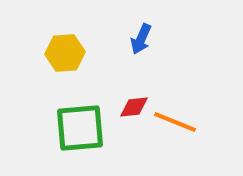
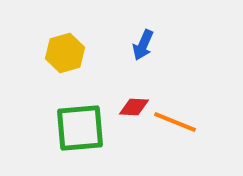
blue arrow: moved 2 px right, 6 px down
yellow hexagon: rotated 12 degrees counterclockwise
red diamond: rotated 8 degrees clockwise
